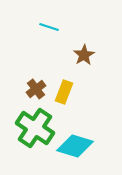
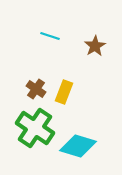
cyan line: moved 1 px right, 9 px down
brown star: moved 11 px right, 9 px up
brown cross: rotated 18 degrees counterclockwise
cyan diamond: moved 3 px right
